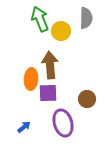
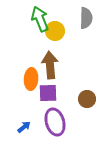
yellow circle: moved 6 px left
purple ellipse: moved 8 px left, 1 px up
